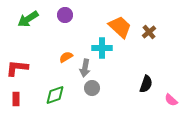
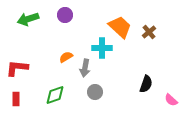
green arrow: rotated 15 degrees clockwise
gray circle: moved 3 px right, 4 px down
